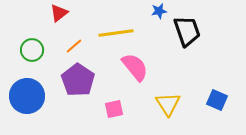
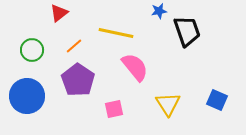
yellow line: rotated 20 degrees clockwise
